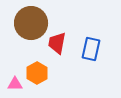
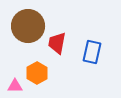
brown circle: moved 3 px left, 3 px down
blue rectangle: moved 1 px right, 3 px down
pink triangle: moved 2 px down
